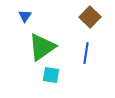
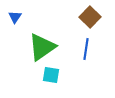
blue triangle: moved 10 px left, 1 px down
blue line: moved 4 px up
